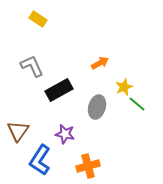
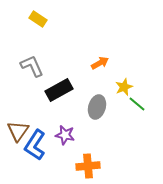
purple star: moved 1 px down
blue L-shape: moved 5 px left, 15 px up
orange cross: rotated 10 degrees clockwise
